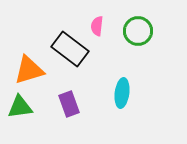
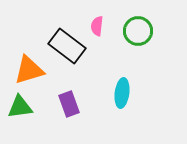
black rectangle: moved 3 px left, 3 px up
